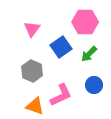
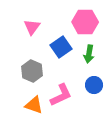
pink triangle: moved 2 px up
green arrow: rotated 36 degrees counterclockwise
orange triangle: moved 1 px left, 1 px up
